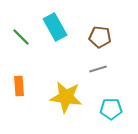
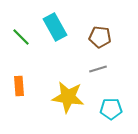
yellow star: moved 2 px right
